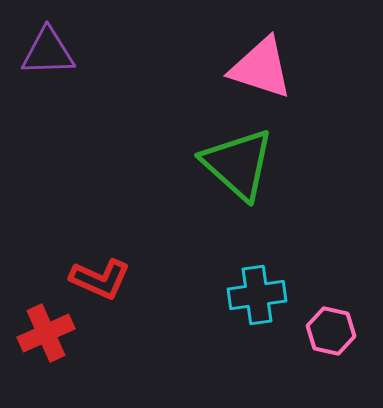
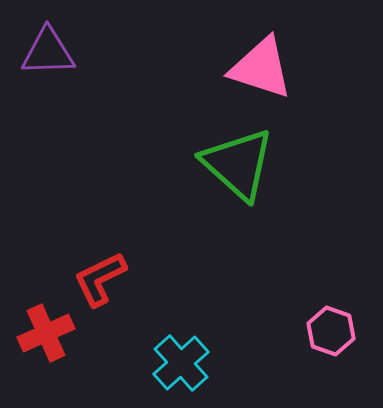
red L-shape: rotated 130 degrees clockwise
cyan cross: moved 76 px left, 68 px down; rotated 34 degrees counterclockwise
pink hexagon: rotated 6 degrees clockwise
